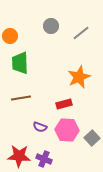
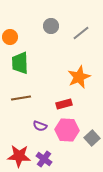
orange circle: moved 1 px down
purple semicircle: moved 1 px up
purple cross: rotated 14 degrees clockwise
